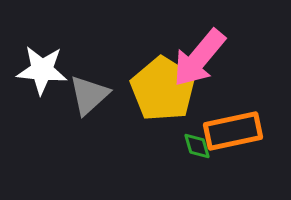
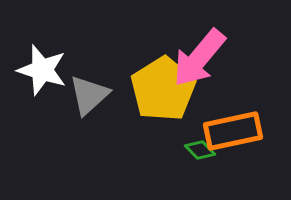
white star: rotated 12 degrees clockwise
yellow pentagon: rotated 8 degrees clockwise
green diamond: moved 3 px right, 4 px down; rotated 28 degrees counterclockwise
